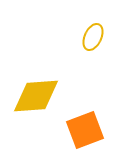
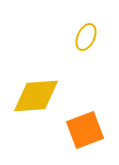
yellow ellipse: moved 7 px left
